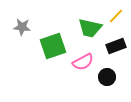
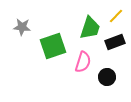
green trapezoid: rotated 85 degrees counterclockwise
black rectangle: moved 1 px left, 4 px up
pink semicircle: rotated 45 degrees counterclockwise
